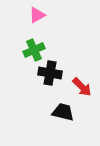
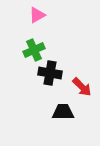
black trapezoid: rotated 15 degrees counterclockwise
